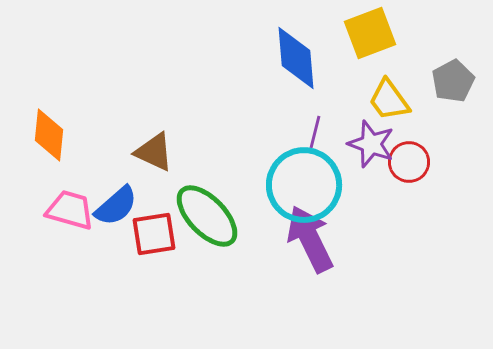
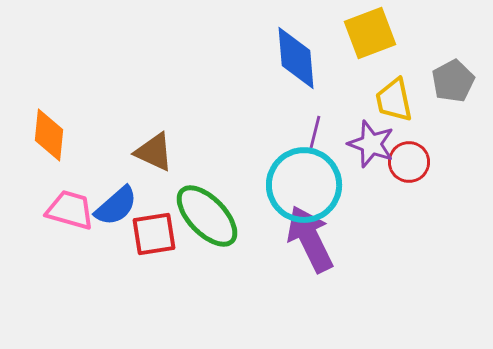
yellow trapezoid: moved 5 px right; rotated 24 degrees clockwise
